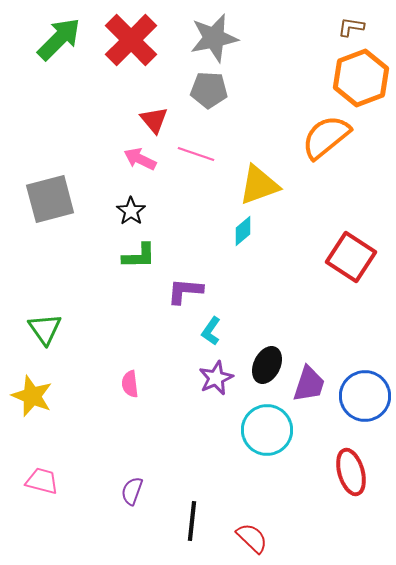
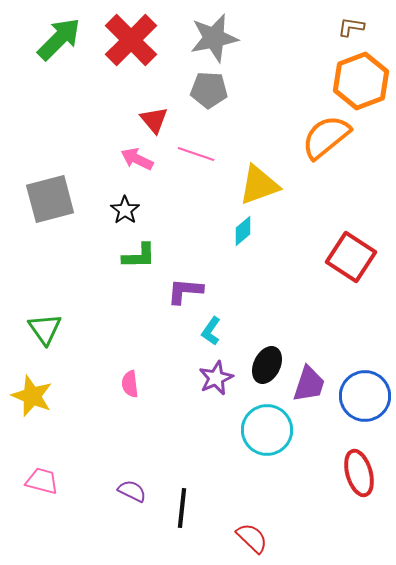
orange hexagon: moved 3 px down
pink arrow: moved 3 px left
black star: moved 6 px left, 1 px up
red ellipse: moved 8 px right, 1 px down
purple semicircle: rotated 96 degrees clockwise
black line: moved 10 px left, 13 px up
